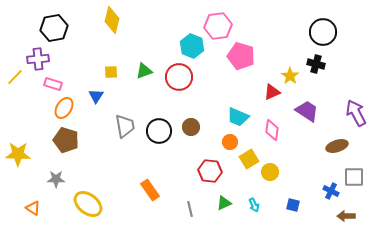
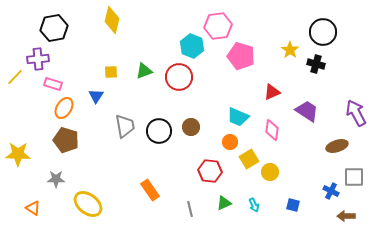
yellow star at (290, 76): moved 26 px up
